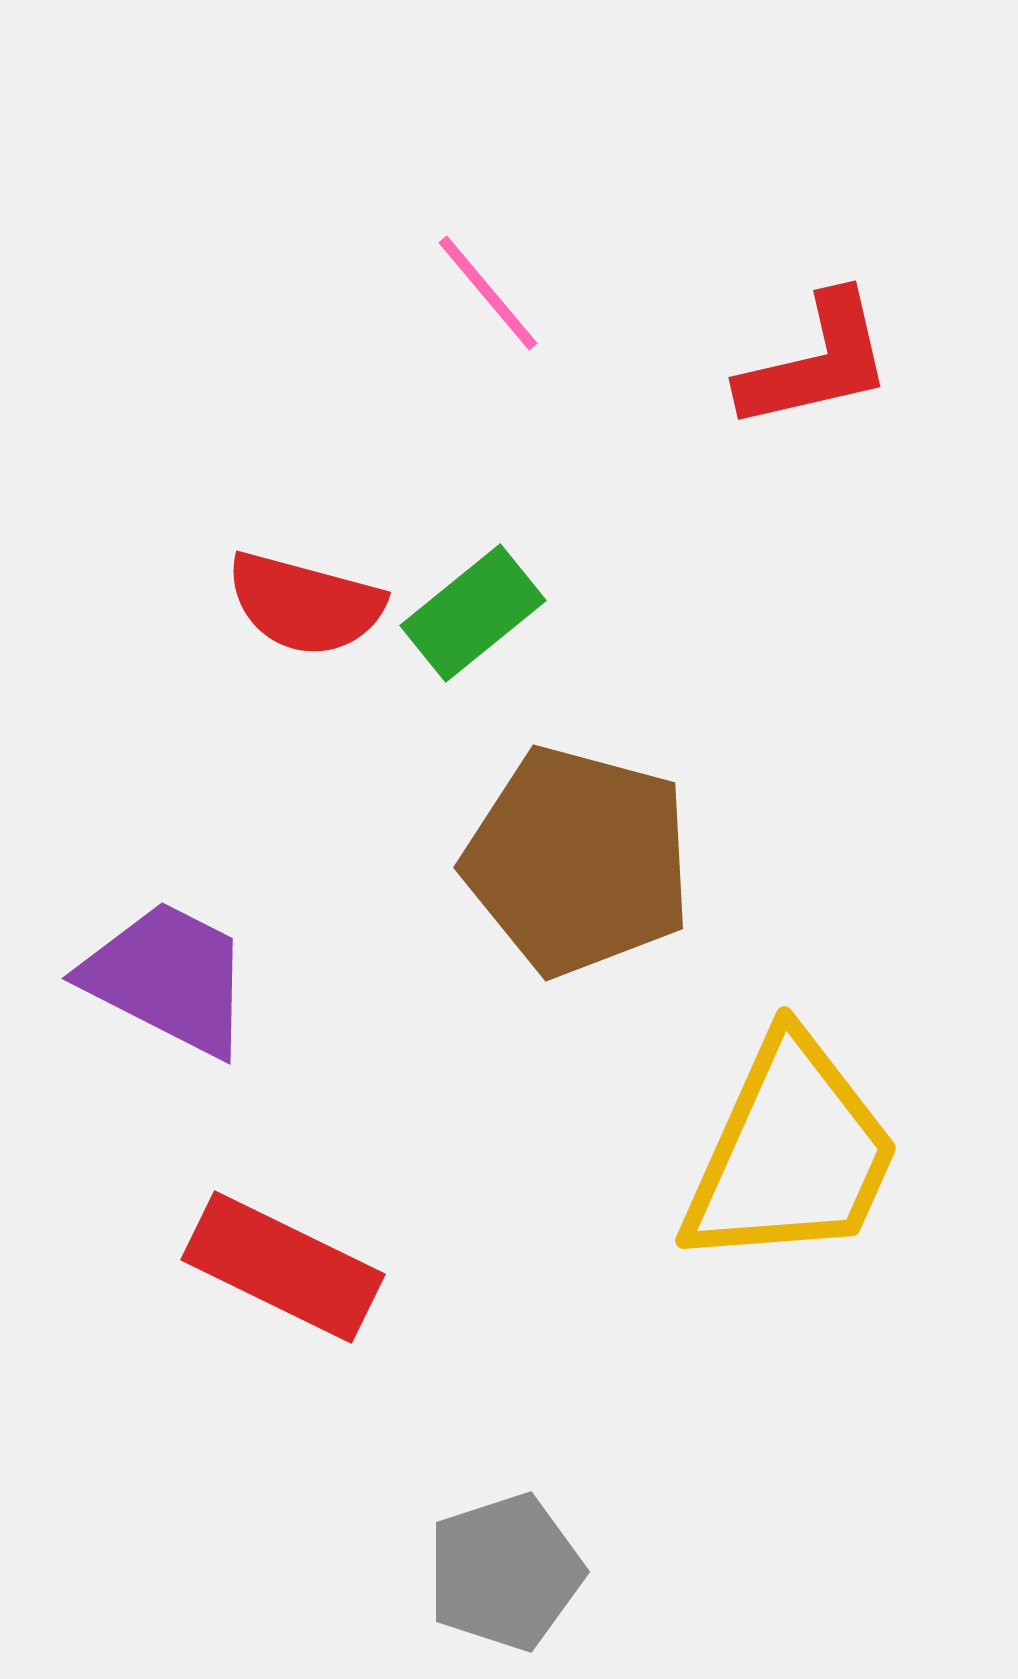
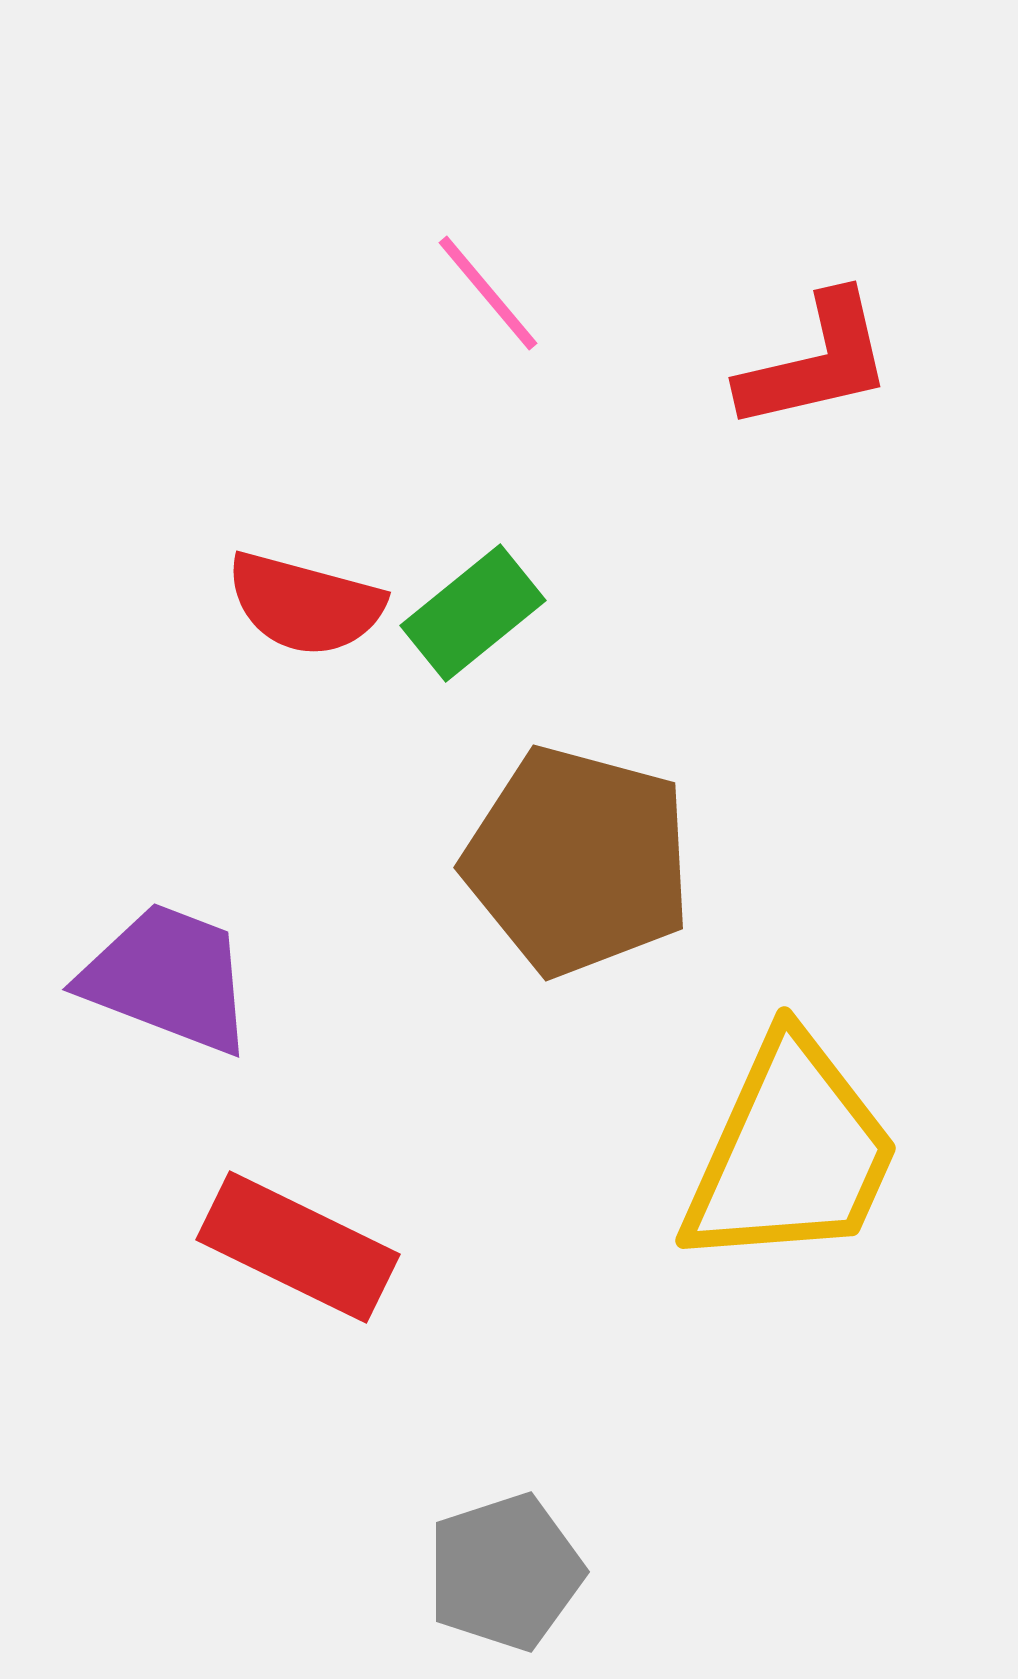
purple trapezoid: rotated 6 degrees counterclockwise
red rectangle: moved 15 px right, 20 px up
